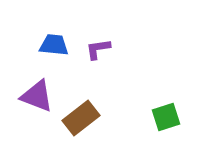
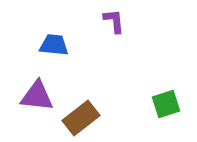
purple L-shape: moved 16 px right, 28 px up; rotated 92 degrees clockwise
purple triangle: rotated 15 degrees counterclockwise
green square: moved 13 px up
